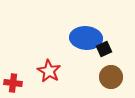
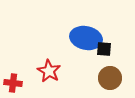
blue ellipse: rotated 8 degrees clockwise
black square: rotated 28 degrees clockwise
brown circle: moved 1 px left, 1 px down
